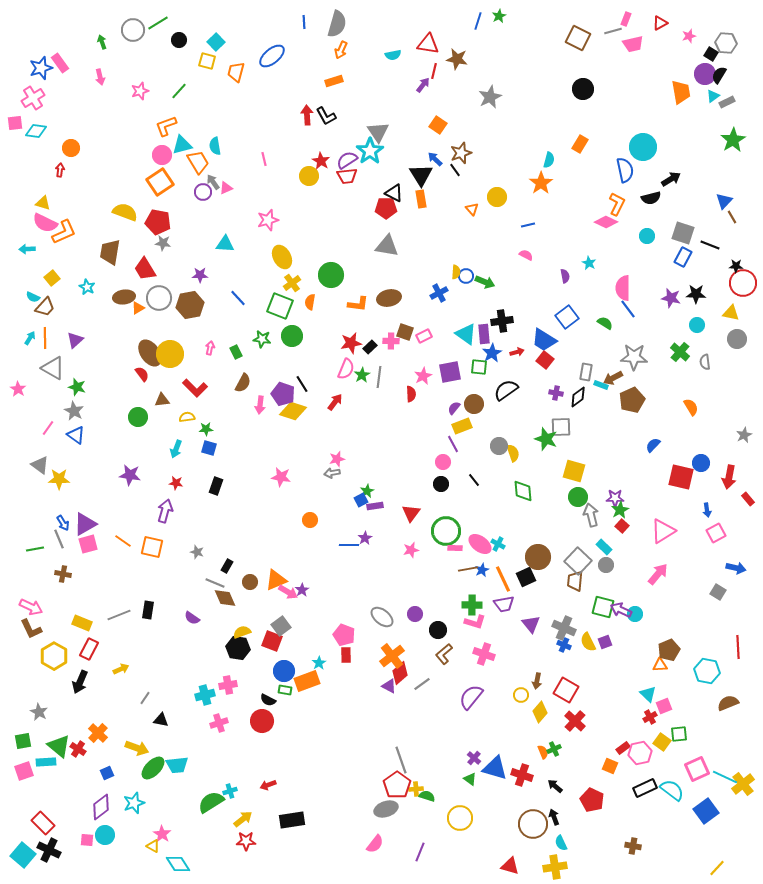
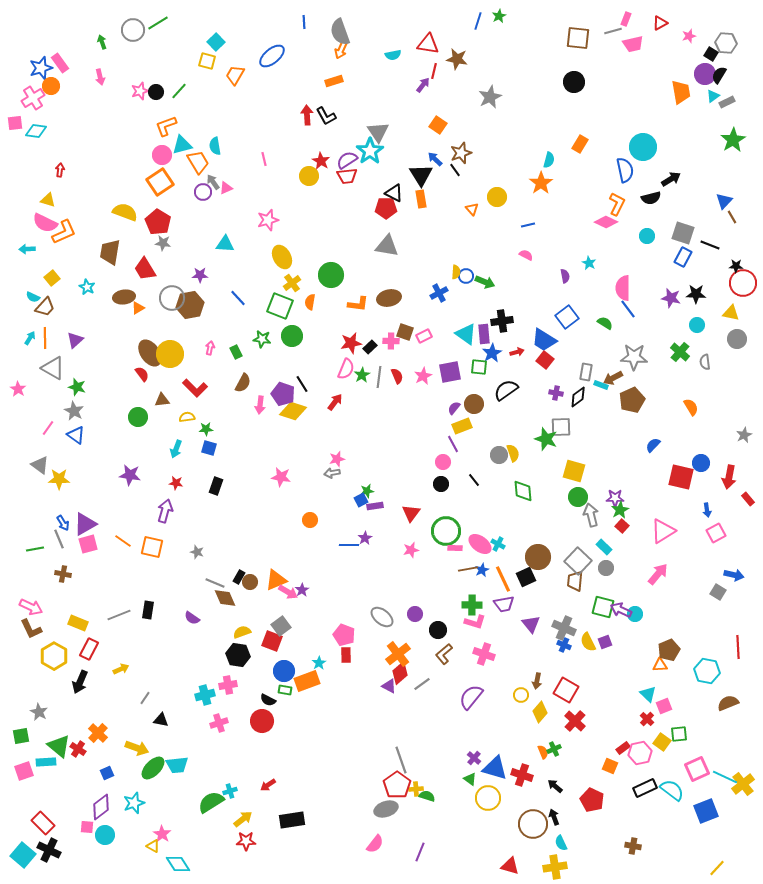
gray semicircle at (337, 24): moved 3 px right, 8 px down; rotated 144 degrees clockwise
brown square at (578, 38): rotated 20 degrees counterclockwise
black circle at (179, 40): moved 23 px left, 52 px down
orange trapezoid at (236, 72): moved 1 px left, 3 px down; rotated 15 degrees clockwise
black circle at (583, 89): moved 9 px left, 7 px up
orange circle at (71, 148): moved 20 px left, 62 px up
yellow triangle at (43, 203): moved 5 px right, 3 px up
red pentagon at (158, 222): rotated 20 degrees clockwise
gray circle at (159, 298): moved 13 px right
red semicircle at (411, 394): moved 14 px left, 18 px up; rotated 21 degrees counterclockwise
gray circle at (499, 446): moved 9 px down
green star at (367, 491): rotated 16 degrees clockwise
gray circle at (606, 565): moved 3 px down
black rectangle at (227, 566): moved 12 px right, 11 px down
blue arrow at (736, 568): moved 2 px left, 7 px down
yellow rectangle at (82, 623): moved 4 px left
black hexagon at (238, 648): moved 7 px down
orange cross at (392, 656): moved 6 px right, 2 px up
red cross at (650, 717): moved 3 px left, 2 px down; rotated 16 degrees counterclockwise
green square at (23, 741): moved 2 px left, 5 px up
red arrow at (268, 785): rotated 14 degrees counterclockwise
blue square at (706, 811): rotated 15 degrees clockwise
yellow circle at (460, 818): moved 28 px right, 20 px up
pink square at (87, 840): moved 13 px up
